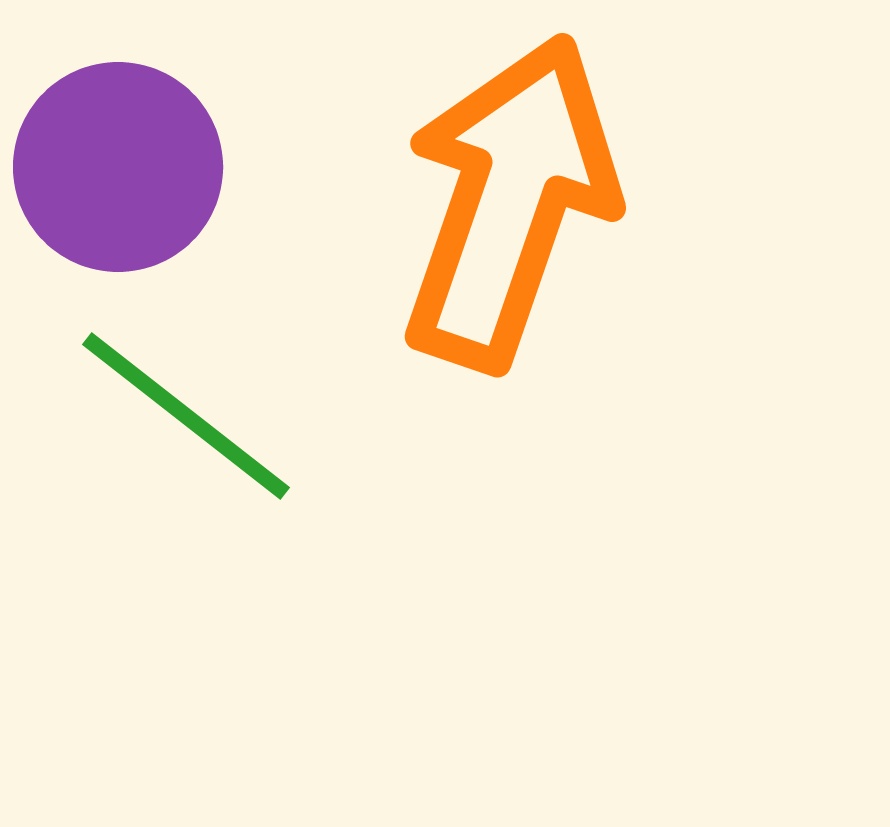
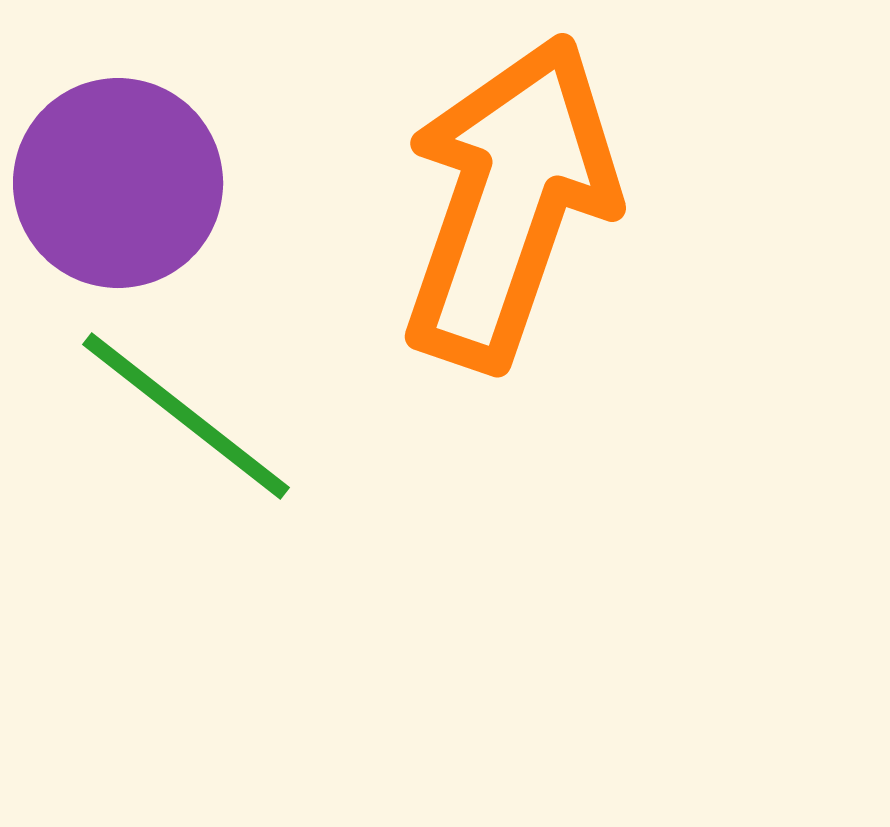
purple circle: moved 16 px down
